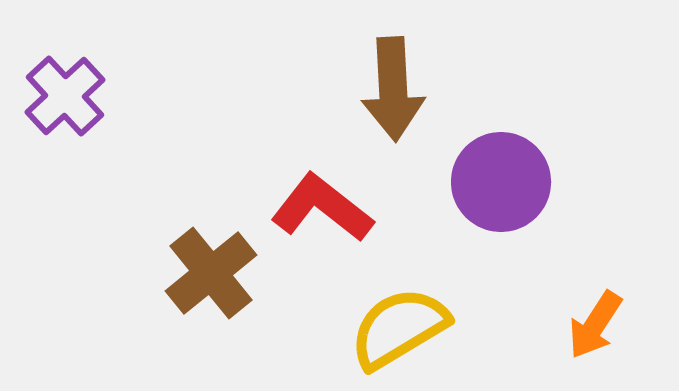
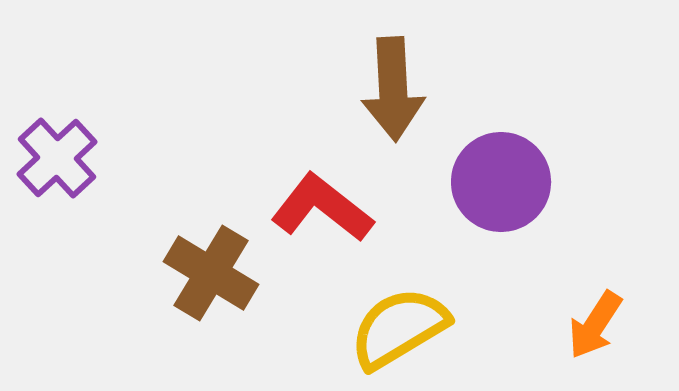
purple cross: moved 8 px left, 62 px down
brown cross: rotated 20 degrees counterclockwise
